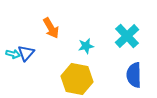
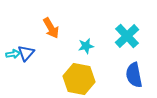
cyan arrow: rotated 24 degrees counterclockwise
blue semicircle: rotated 10 degrees counterclockwise
yellow hexagon: moved 2 px right
